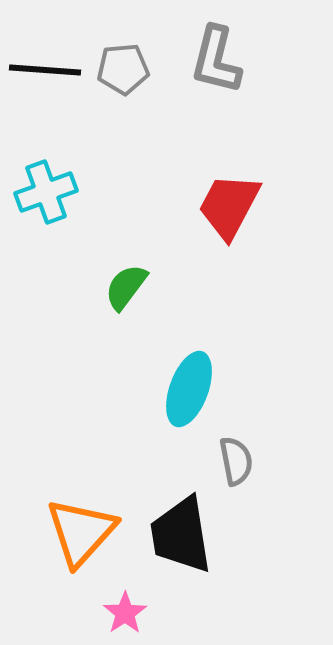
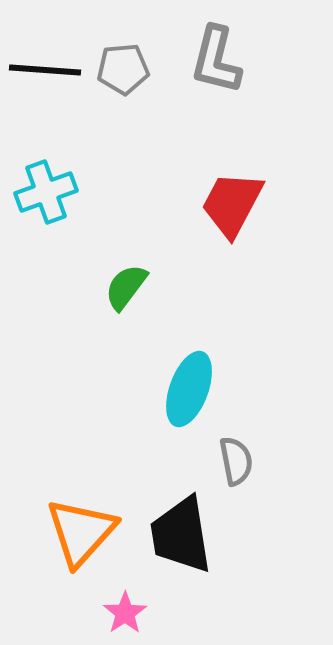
red trapezoid: moved 3 px right, 2 px up
